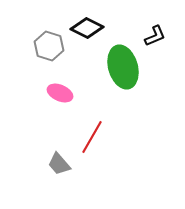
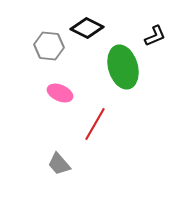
gray hexagon: rotated 12 degrees counterclockwise
red line: moved 3 px right, 13 px up
